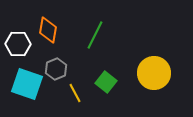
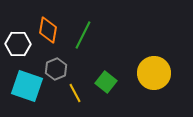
green line: moved 12 px left
cyan square: moved 2 px down
